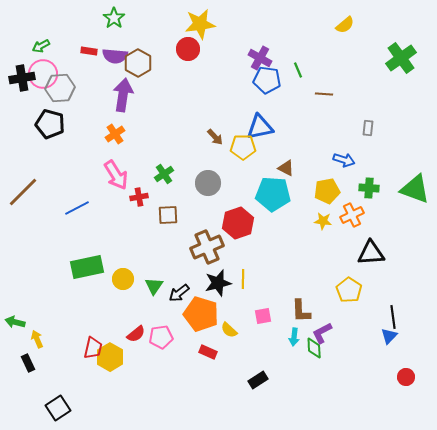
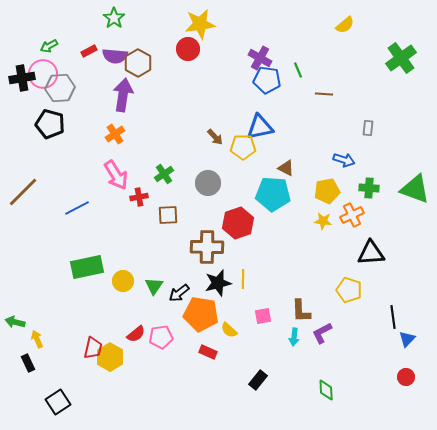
green arrow at (41, 46): moved 8 px right
red rectangle at (89, 51): rotated 35 degrees counterclockwise
brown cross at (207, 247): rotated 24 degrees clockwise
yellow circle at (123, 279): moved 2 px down
yellow pentagon at (349, 290): rotated 15 degrees counterclockwise
orange pentagon at (201, 314): rotated 8 degrees counterclockwise
blue triangle at (389, 336): moved 18 px right, 3 px down
green diamond at (314, 348): moved 12 px right, 42 px down
black rectangle at (258, 380): rotated 18 degrees counterclockwise
black square at (58, 408): moved 6 px up
